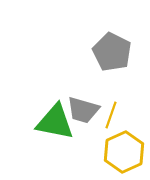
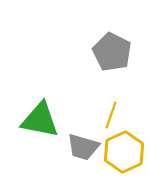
gray trapezoid: moved 37 px down
green triangle: moved 15 px left, 2 px up
